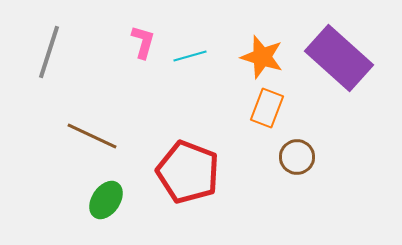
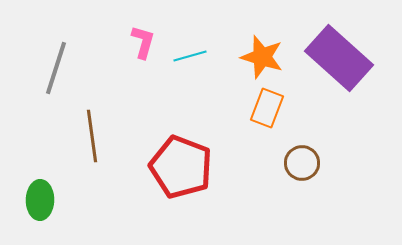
gray line: moved 7 px right, 16 px down
brown line: rotated 57 degrees clockwise
brown circle: moved 5 px right, 6 px down
red pentagon: moved 7 px left, 5 px up
green ellipse: moved 66 px left; rotated 33 degrees counterclockwise
